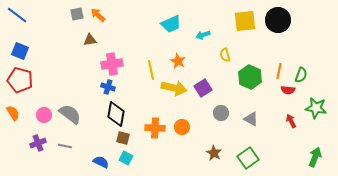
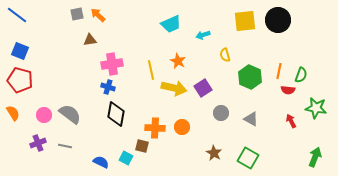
brown square: moved 19 px right, 8 px down
green square: rotated 25 degrees counterclockwise
